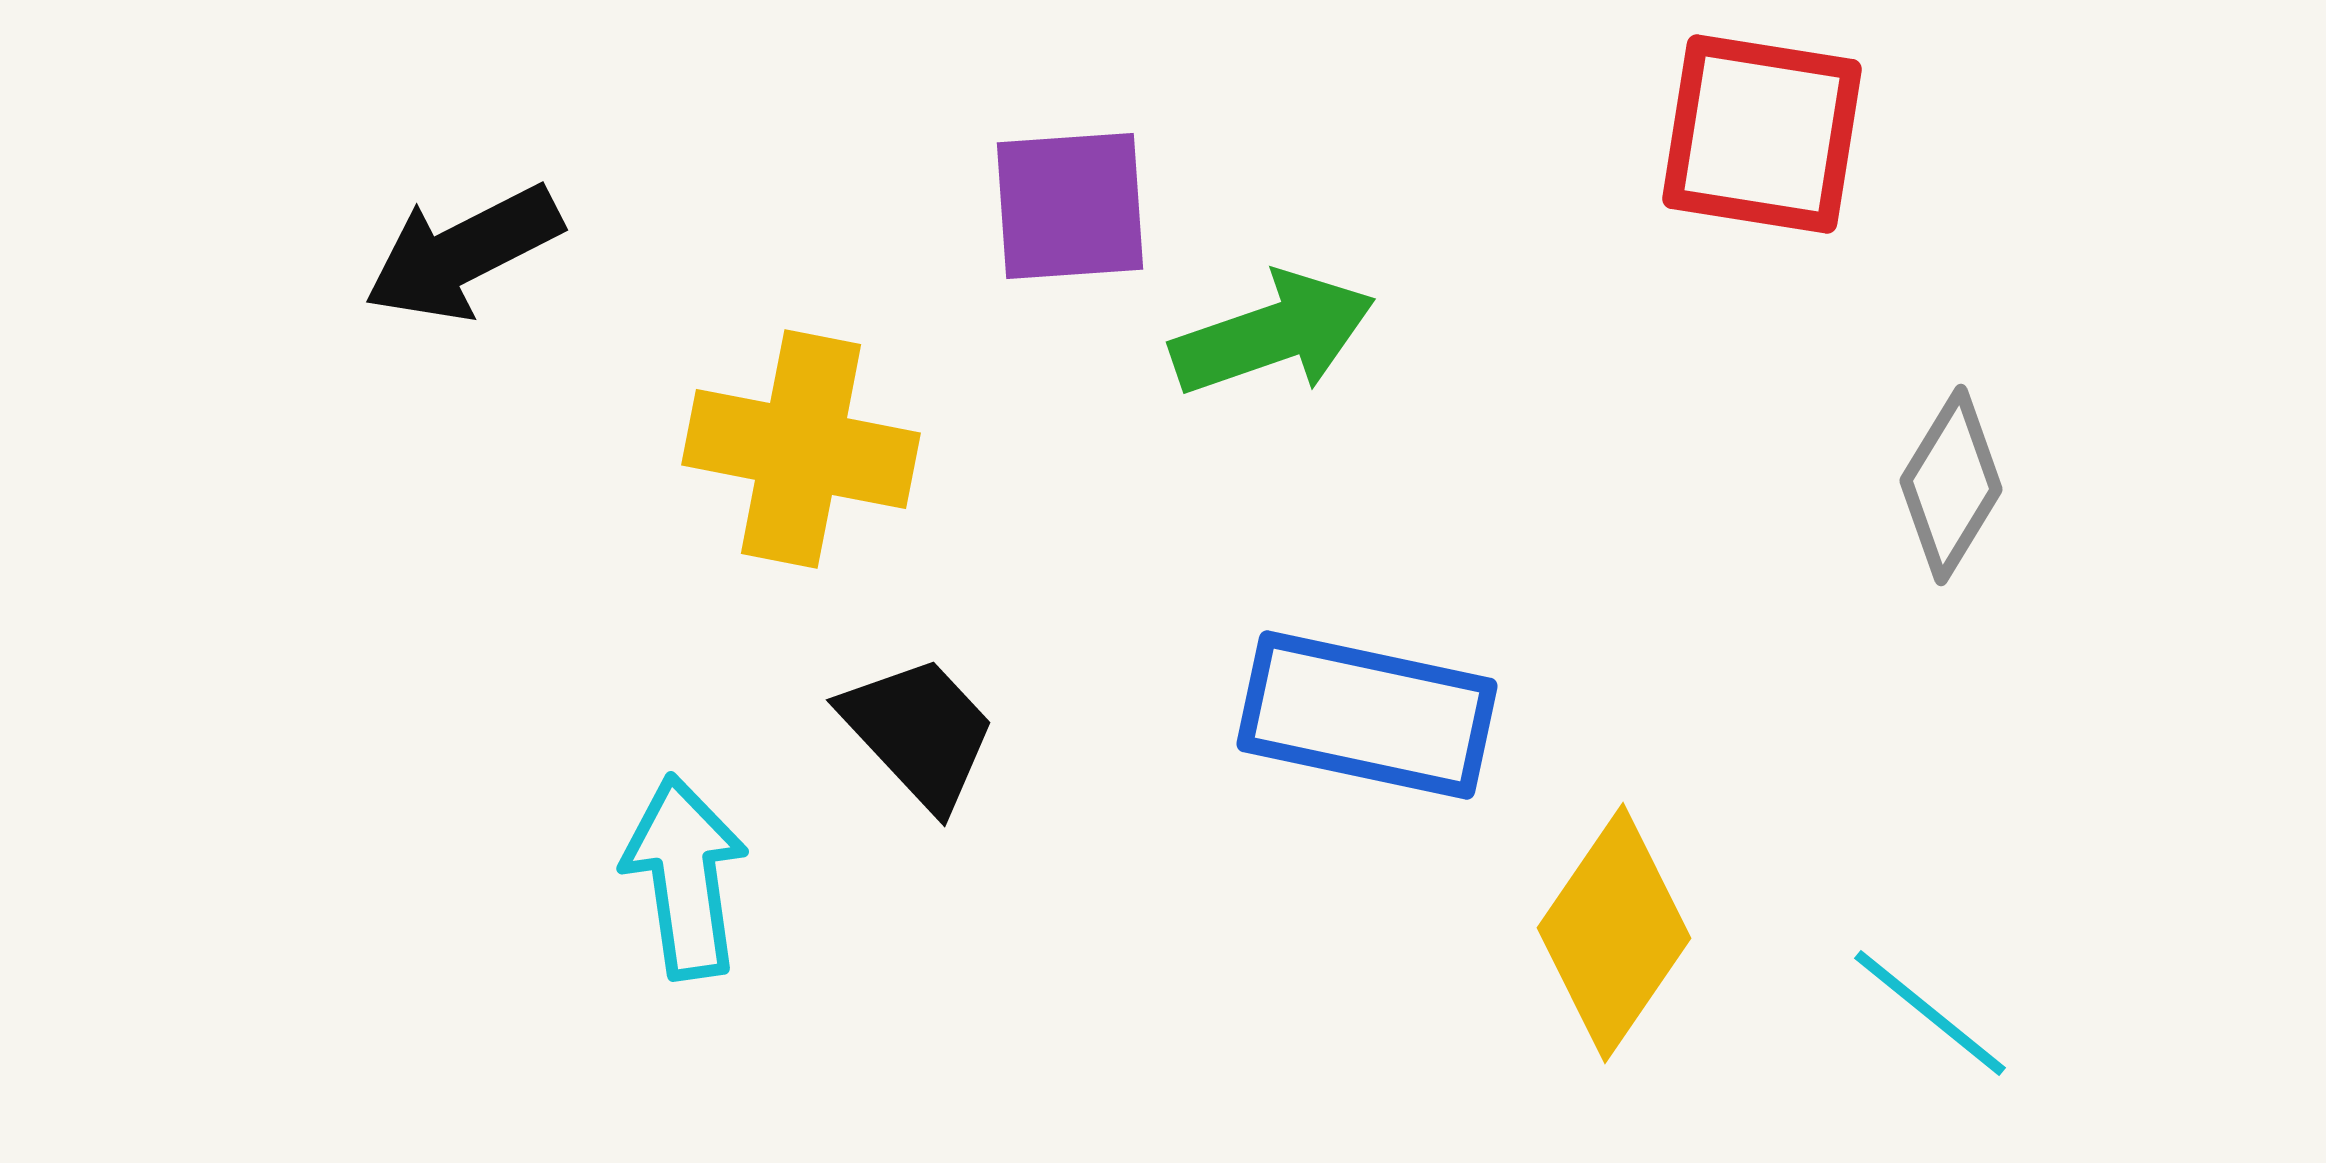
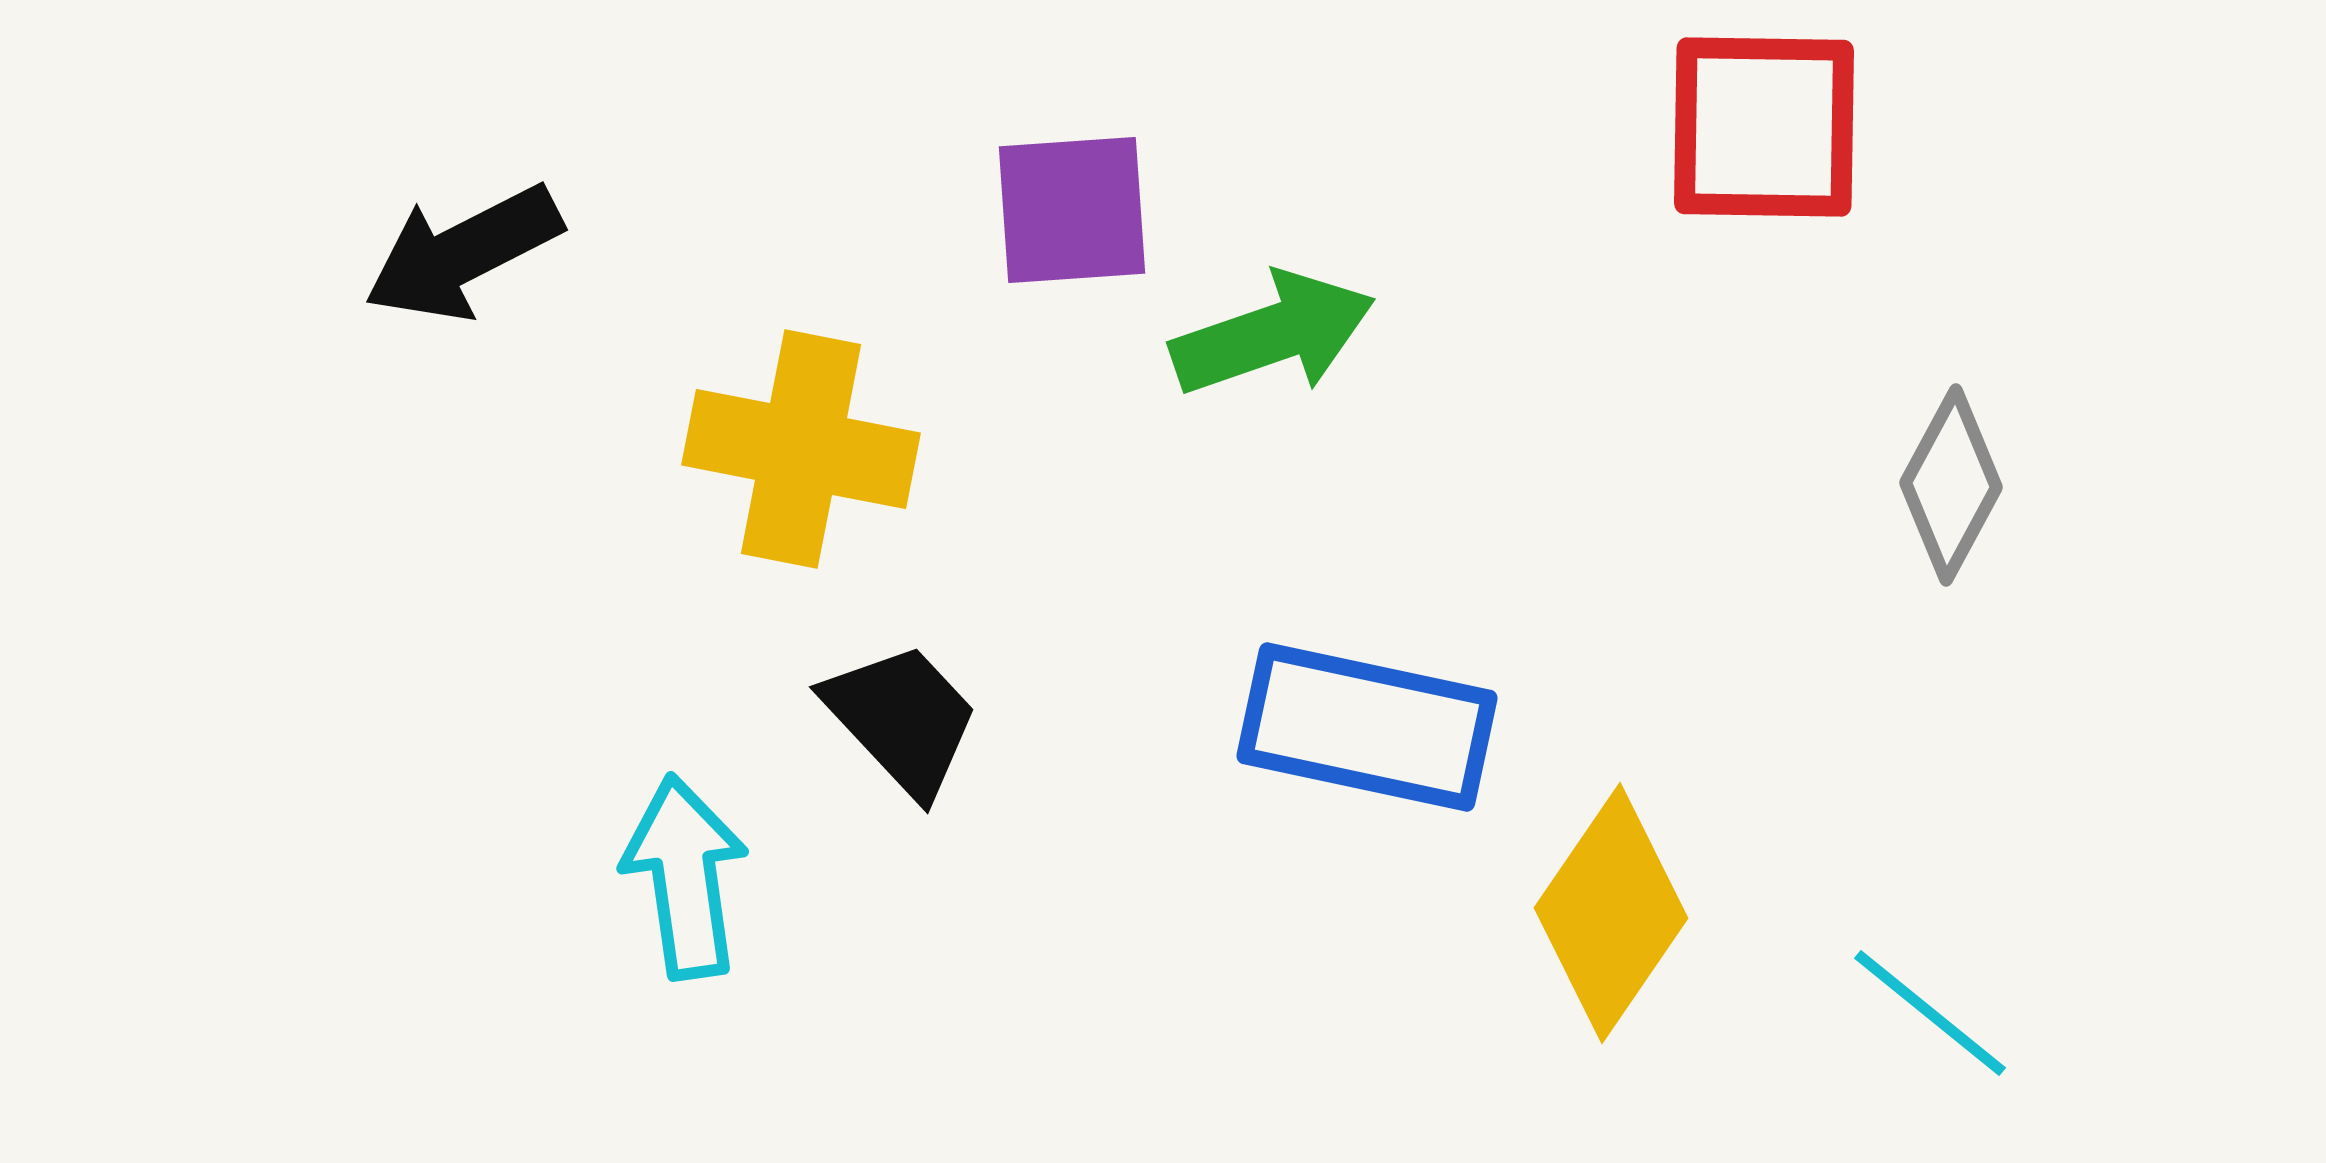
red square: moved 2 px right, 7 px up; rotated 8 degrees counterclockwise
purple square: moved 2 px right, 4 px down
gray diamond: rotated 3 degrees counterclockwise
blue rectangle: moved 12 px down
black trapezoid: moved 17 px left, 13 px up
yellow diamond: moved 3 px left, 20 px up
